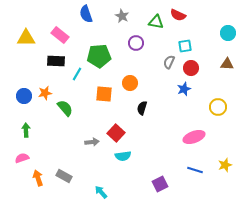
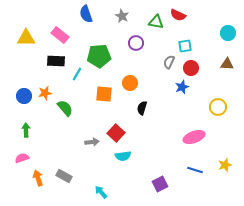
blue star: moved 2 px left, 2 px up
